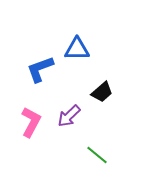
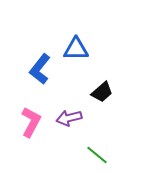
blue triangle: moved 1 px left
blue L-shape: rotated 32 degrees counterclockwise
purple arrow: moved 2 px down; rotated 30 degrees clockwise
